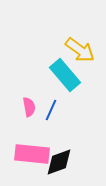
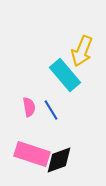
yellow arrow: moved 2 px right, 1 px down; rotated 76 degrees clockwise
blue line: rotated 55 degrees counterclockwise
pink rectangle: rotated 12 degrees clockwise
black diamond: moved 2 px up
